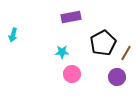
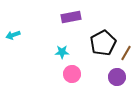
cyan arrow: rotated 56 degrees clockwise
